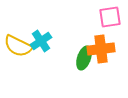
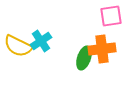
pink square: moved 1 px right, 1 px up
orange cross: moved 1 px right
